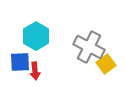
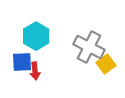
blue square: moved 2 px right
